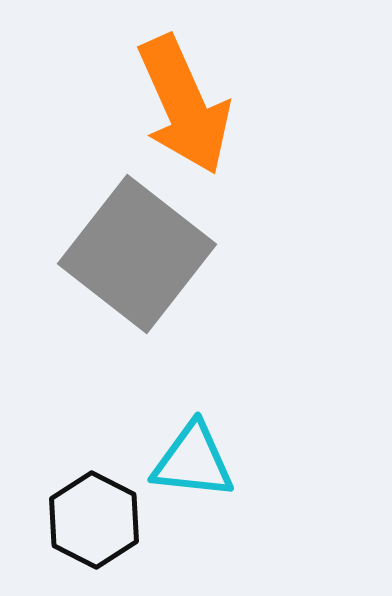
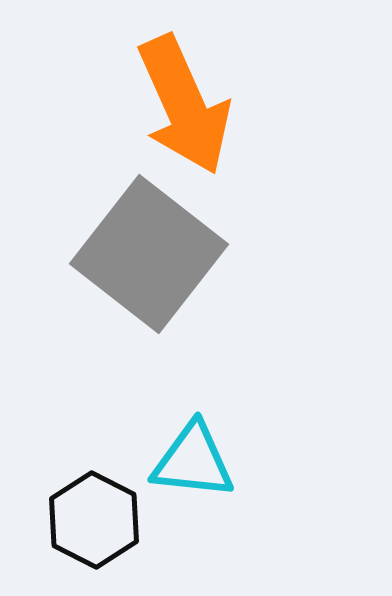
gray square: moved 12 px right
